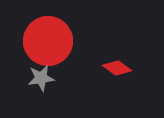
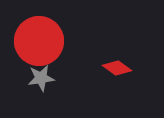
red circle: moved 9 px left
